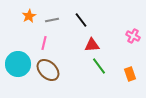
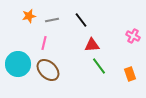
orange star: rotated 16 degrees clockwise
